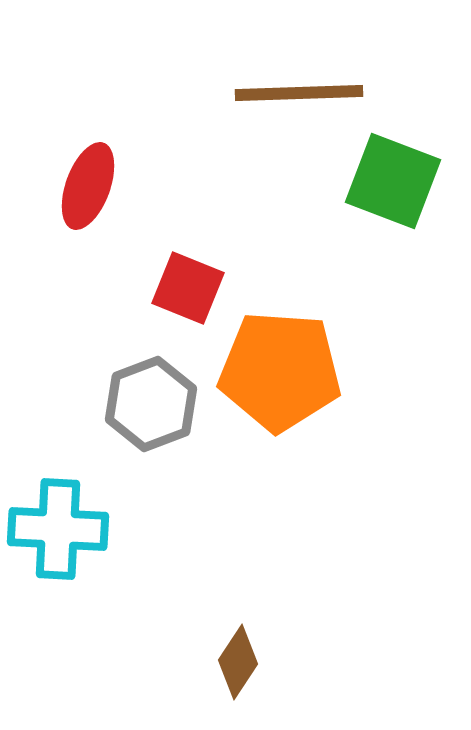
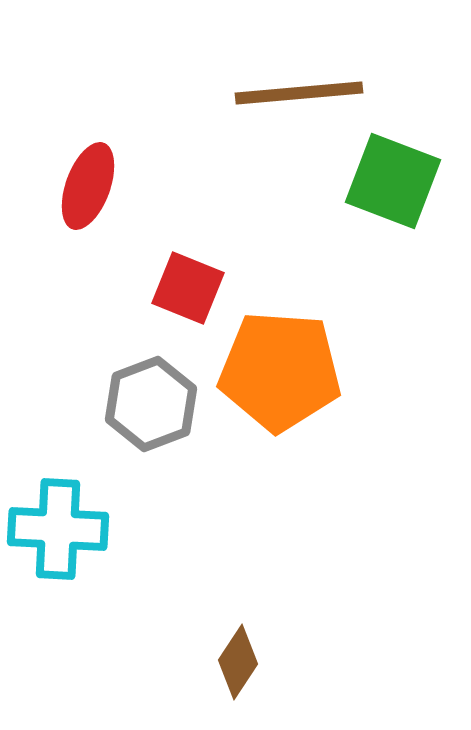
brown line: rotated 3 degrees counterclockwise
